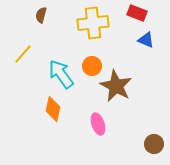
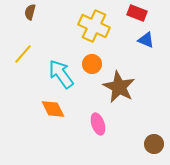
brown semicircle: moved 11 px left, 3 px up
yellow cross: moved 1 px right, 3 px down; rotated 32 degrees clockwise
orange circle: moved 2 px up
brown star: moved 3 px right, 1 px down
orange diamond: rotated 40 degrees counterclockwise
